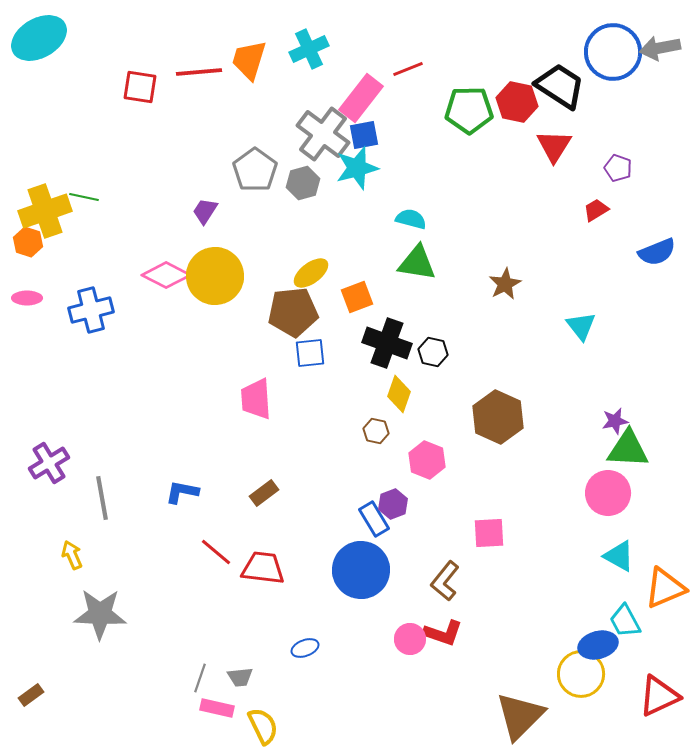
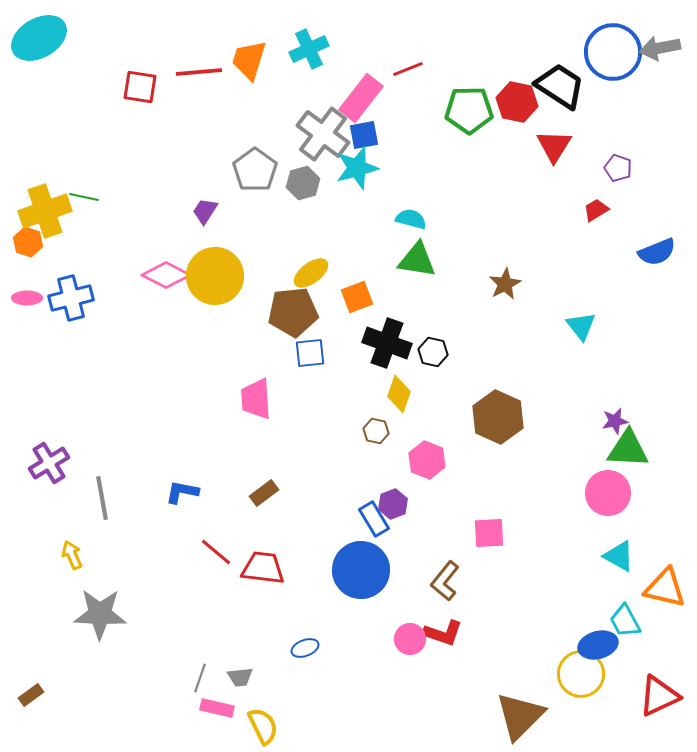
green triangle at (417, 263): moved 3 px up
blue cross at (91, 310): moved 20 px left, 12 px up
orange triangle at (665, 588): rotated 36 degrees clockwise
